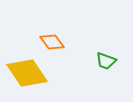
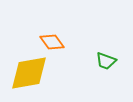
yellow diamond: moved 2 px right; rotated 66 degrees counterclockwise
